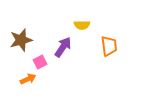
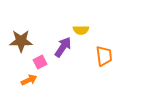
yellow semicircle: moved 1 px left, 5 px down
brown star: moved 1 px down; rotated 15 degrees clockwise
orange trapezoid: moved 5 px left, 10 px down
orange arrow: moved 1 px right, 1 px down
